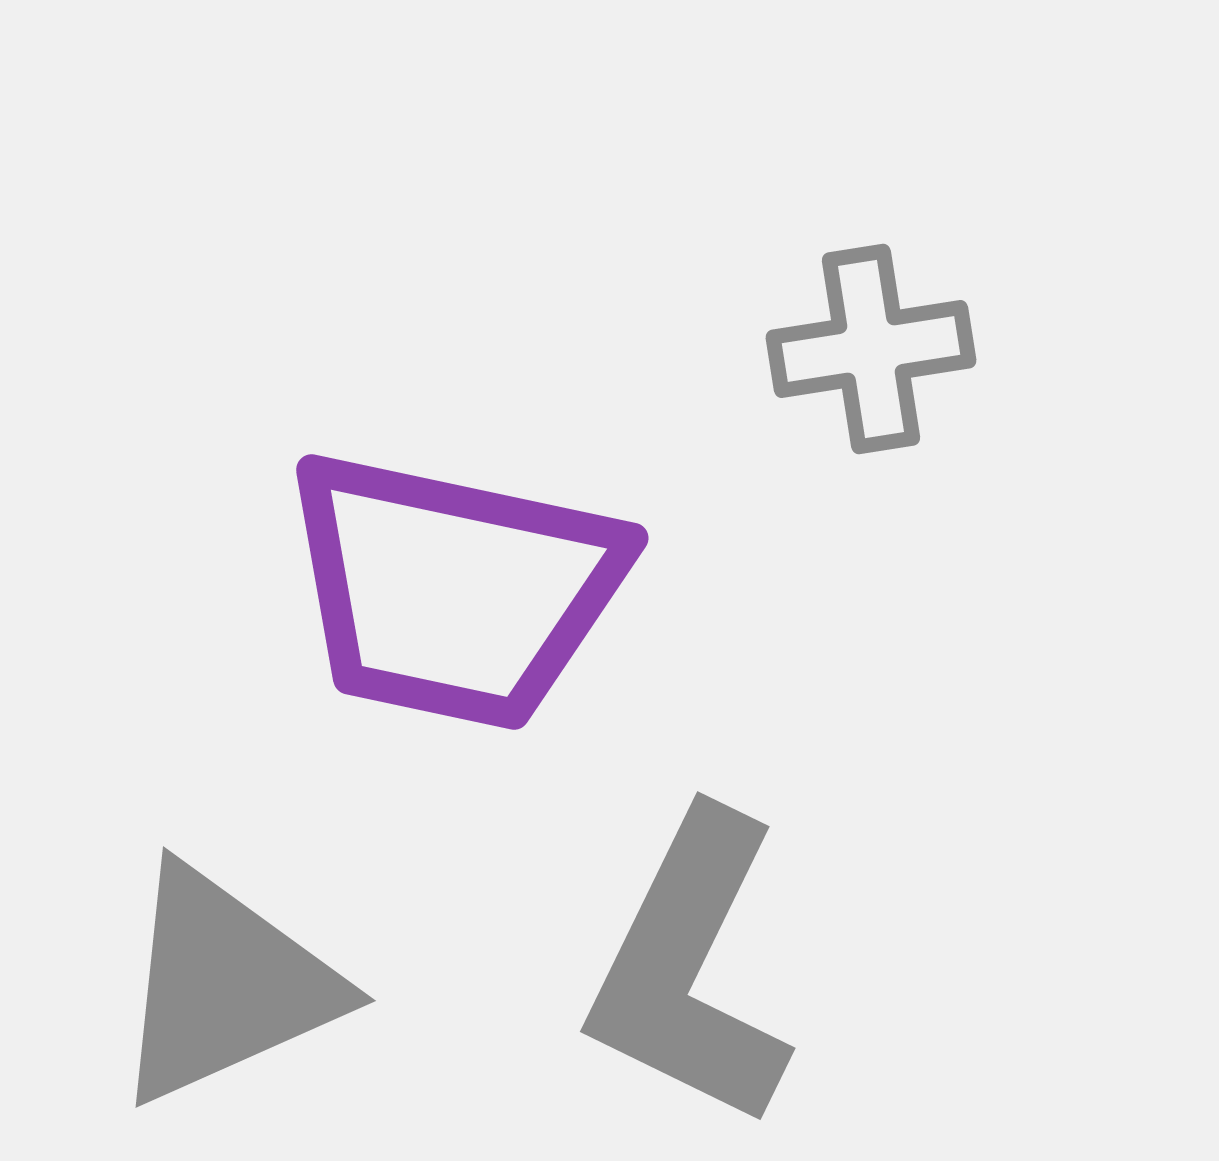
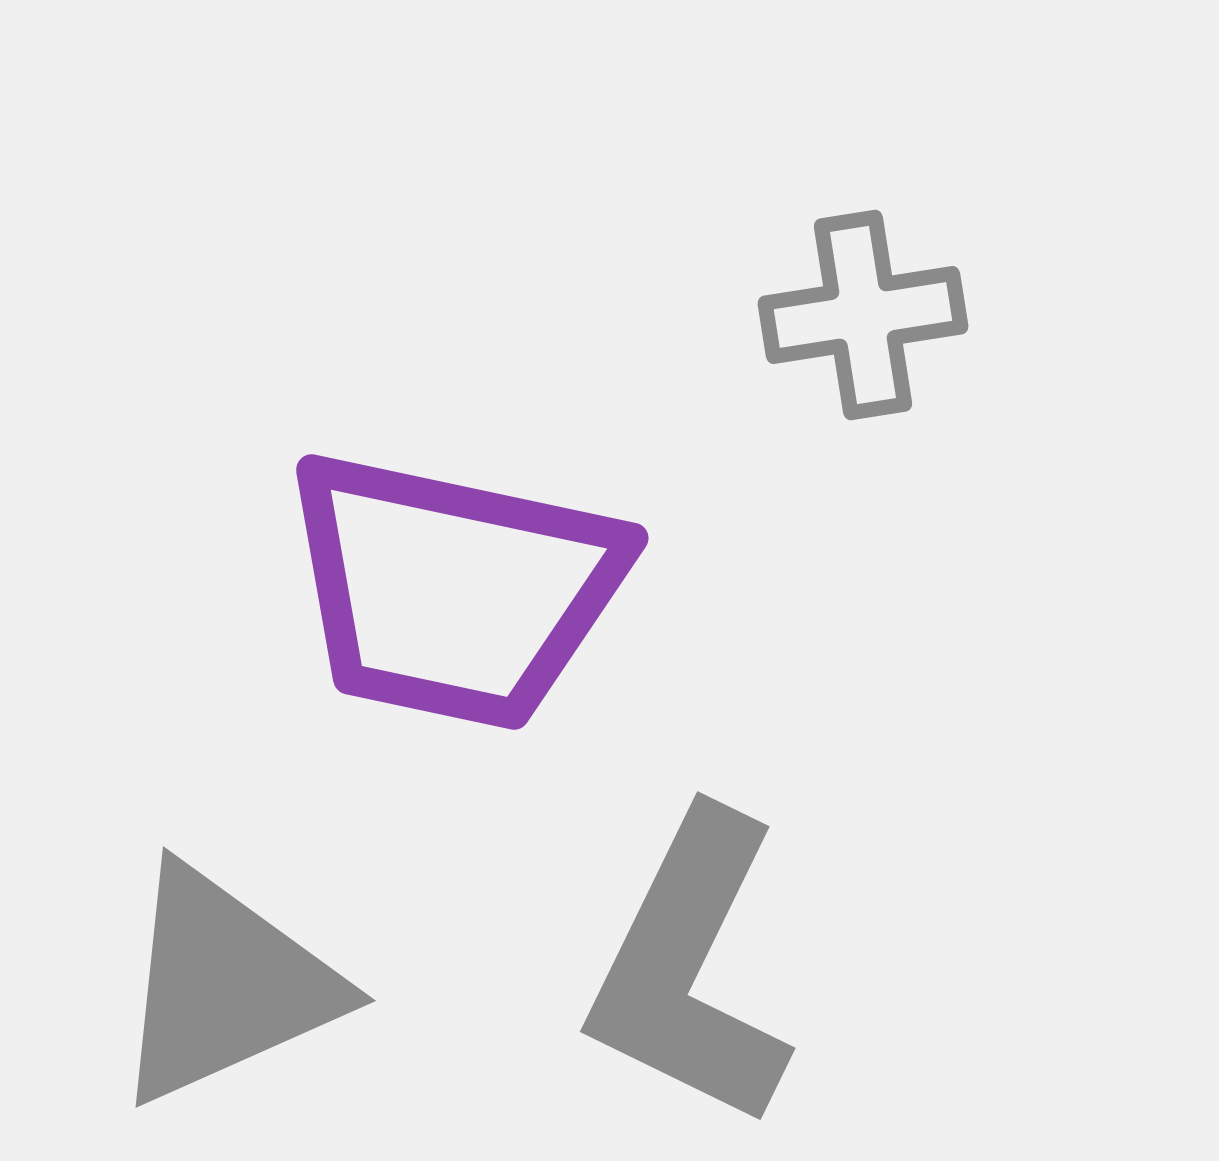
gray cross: moved 8 px left, 34 px up
